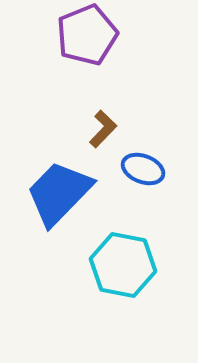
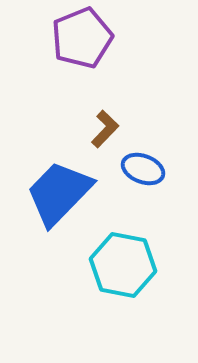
purple pentagon: moved 5 px left, 3 px down
brown L-shape: moved 2 px right
